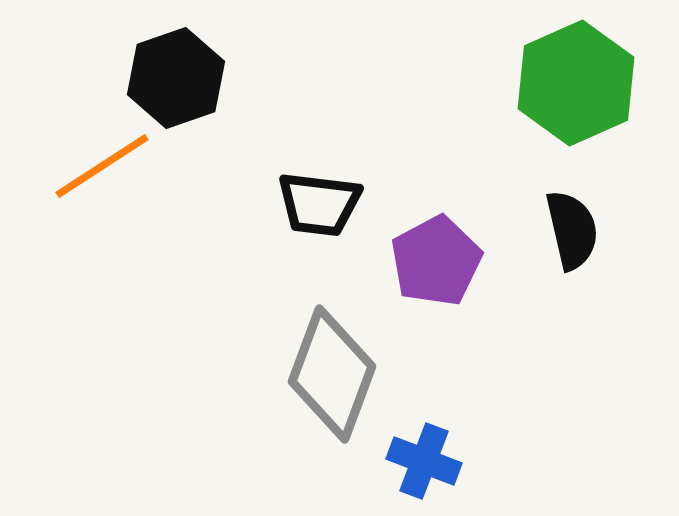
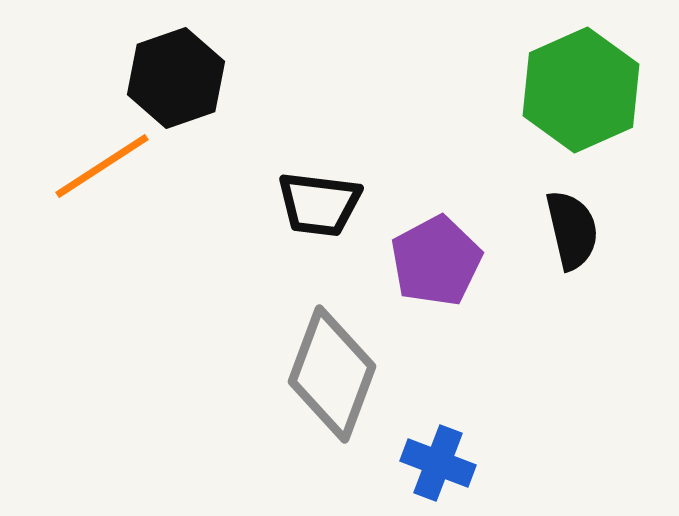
green hexagon: moved 5 px right, 7 px down
blue cross: moved 14 px right, 2 px down
